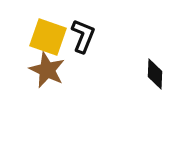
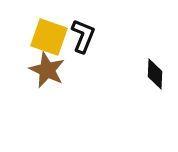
yellow square: moved 1 px right
